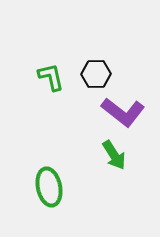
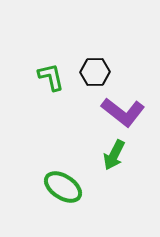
black hexagon: moved 1 px left, 2 px up
green arrow: rotated 60 degrees clockwise
green ellipse: moved 14 px right; rotated 45 degrees counterclockwise
